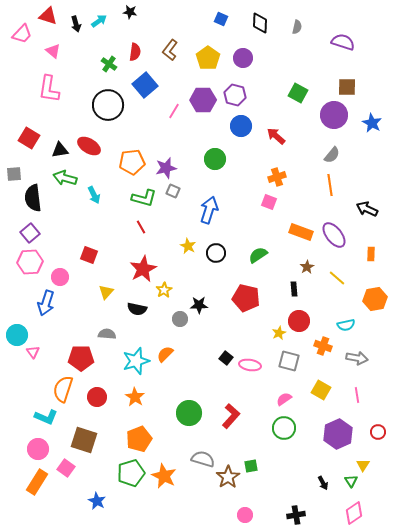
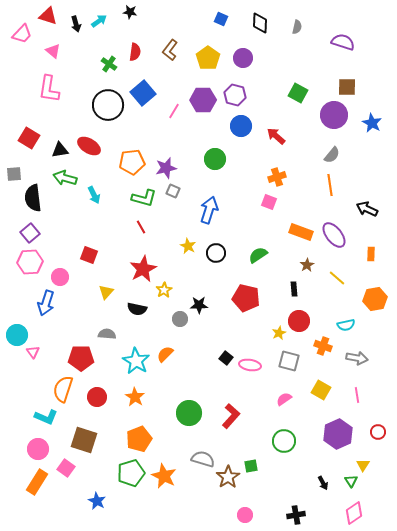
blue square at (145, 85): moved 2 px left, 8 px down
brown star at (307, 267): moved 2 px up
cyan star at (136, 361): rotated 24 degrees counterclockwise
green circle at (284, 428): moved 13 px down
